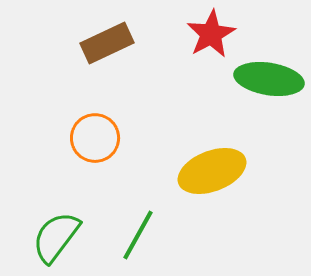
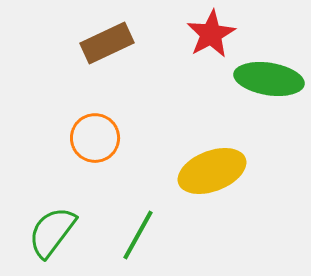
green semicircle: moved 4 px left, 5 px up
